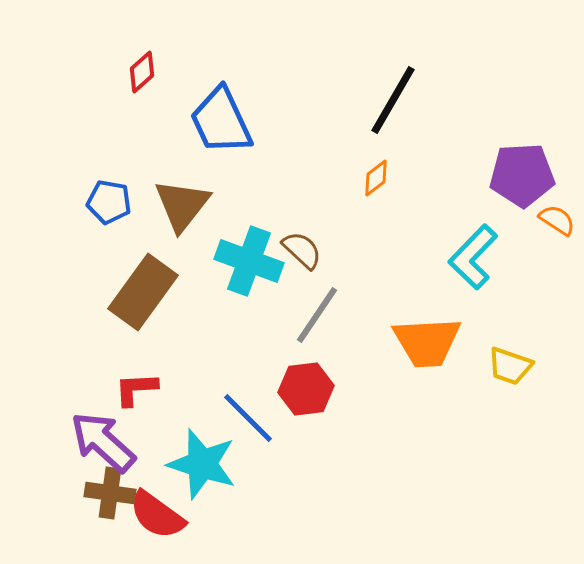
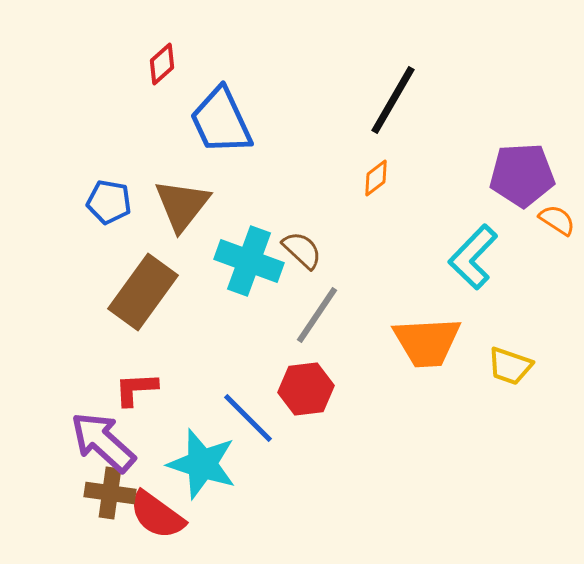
red diamond: moved 20 px right, 8 px up
